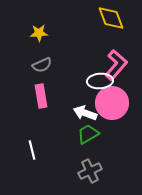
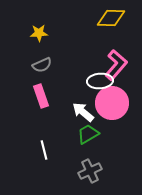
yellow diamond: rotated 68 degrees counterclockwise
pink rectangle: rotated 10 degrees counterclockwise
white arrow: moved 2 px left, 1 px up; rotated 20 degrees clockwise
white line: moved 12 px right
